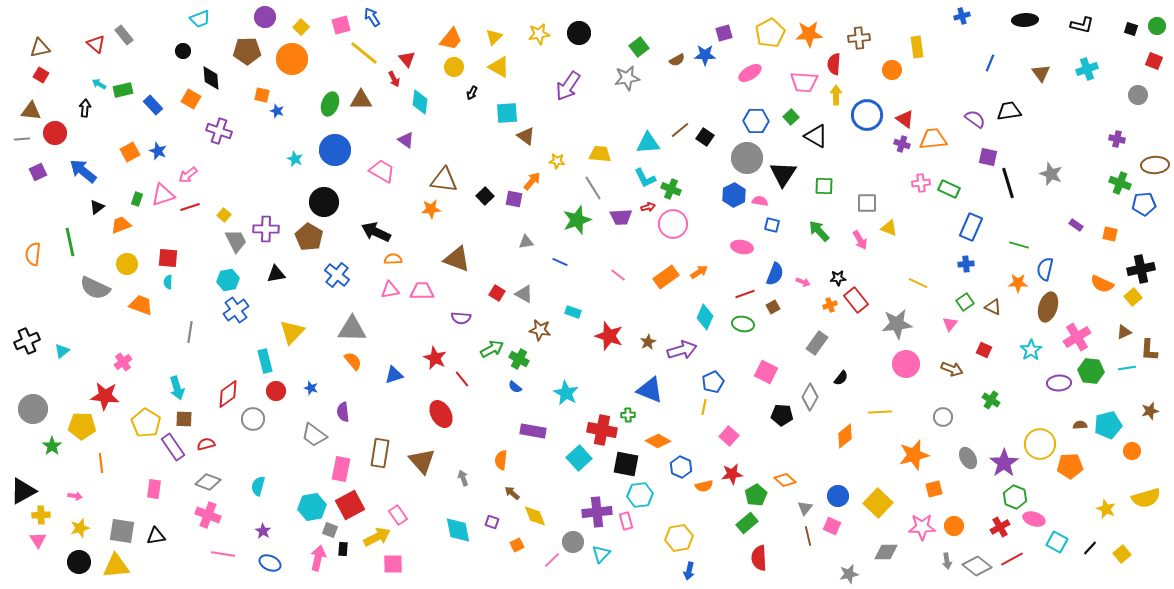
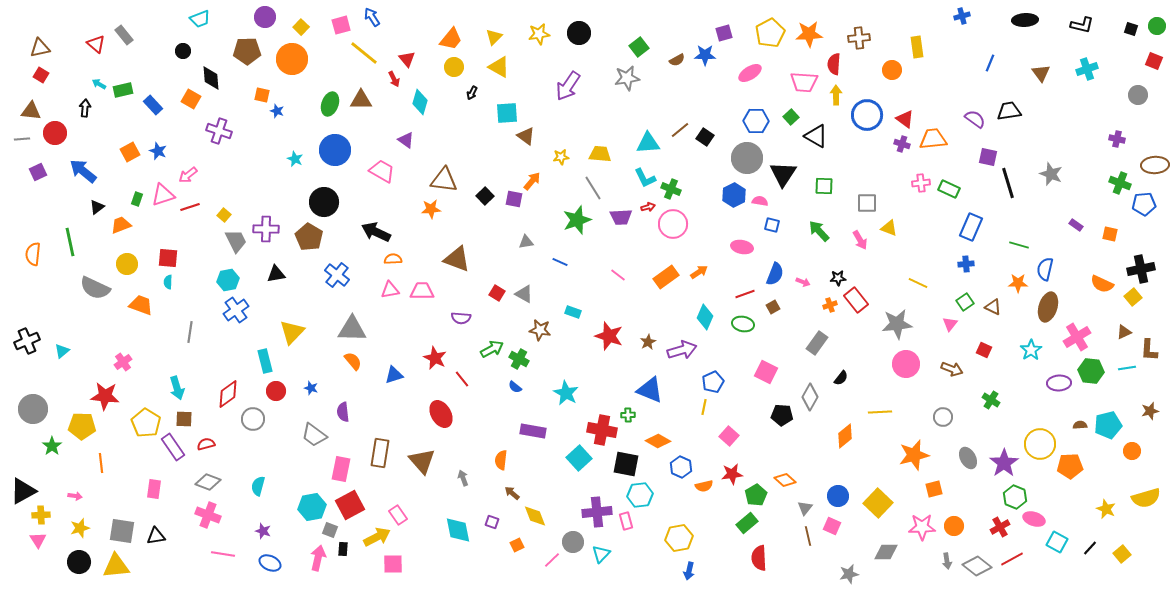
cyan diamond at (420, 102): rotated 10 degrees clockwise
yellow star at (557, 161): moved 4 px right, 4 px up; rotated 14 degrees counterclockwise
purple star at (263, 531): rotated 14 degrees counterclockwise
